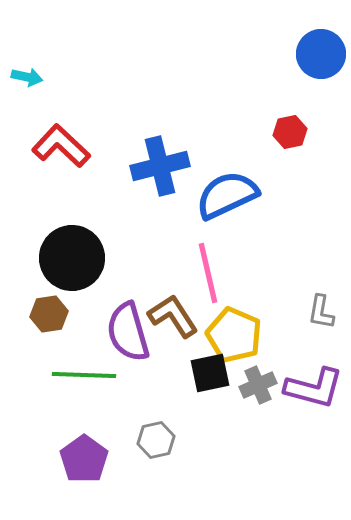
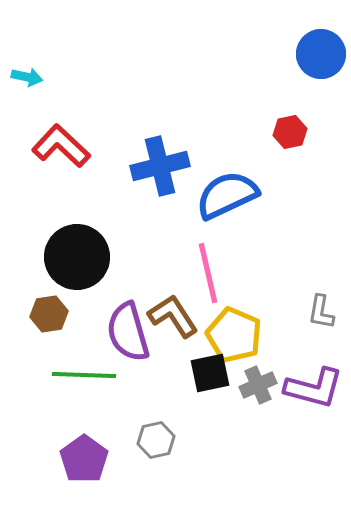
black circle: moved 5 px right, 1 px up
